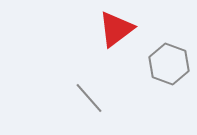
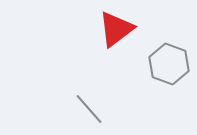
gray line: moved 11 px down
